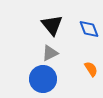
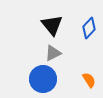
blue diamond: moved 1 px up; rotated 65 degrees clockwise
gray triangle: moved 3 px right
orange semicircle: moved 2 px left, 11 px down
